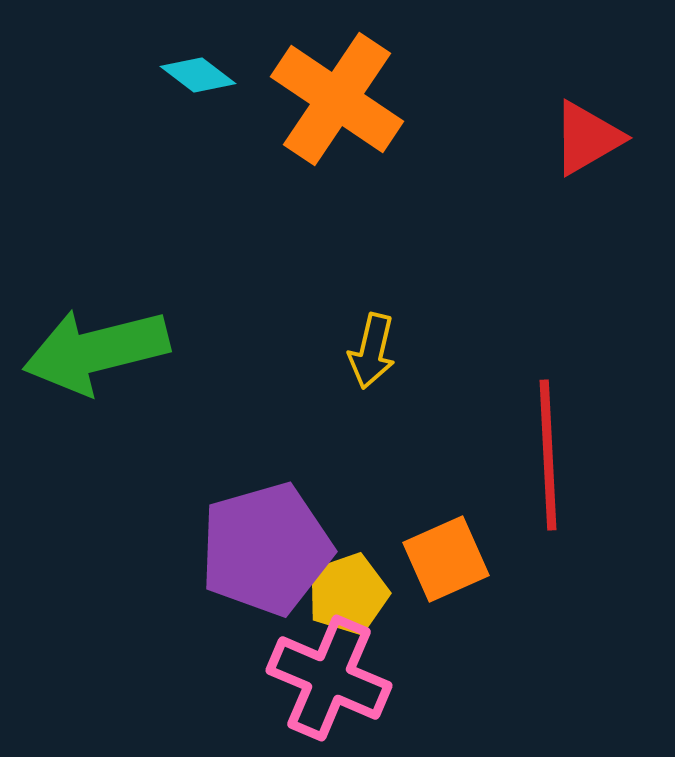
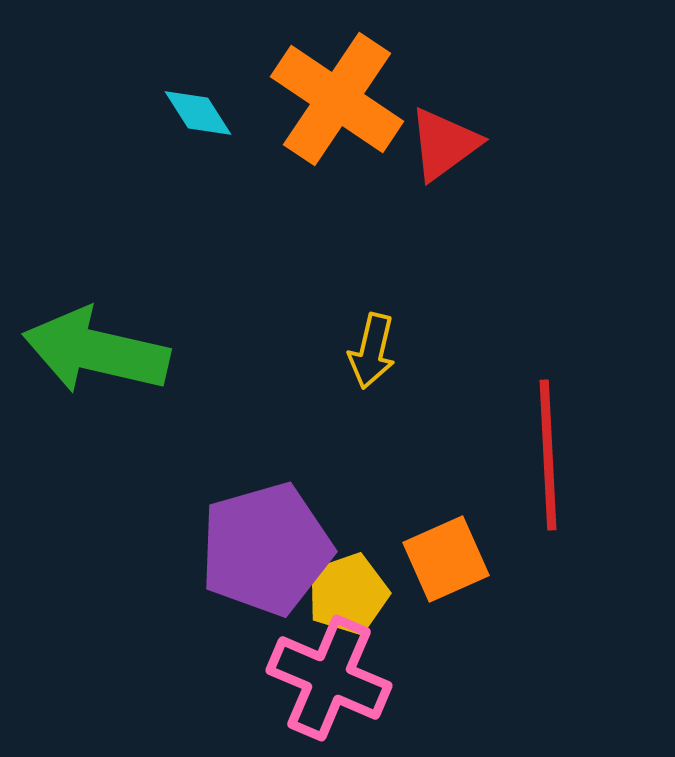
cyan diamond: moved 38 px down; rotated 20 degrees clockwise
red triangle: moved 143 px left, 6 px down; rotated 6 degrees counterclockwise
green arrow: rotated 27 degrees clockwise
